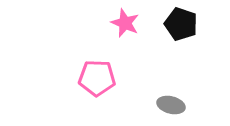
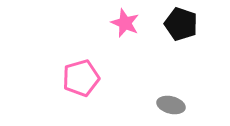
pink pentagon: moved 16 px left; rotated 18 degrees counterclockwise
